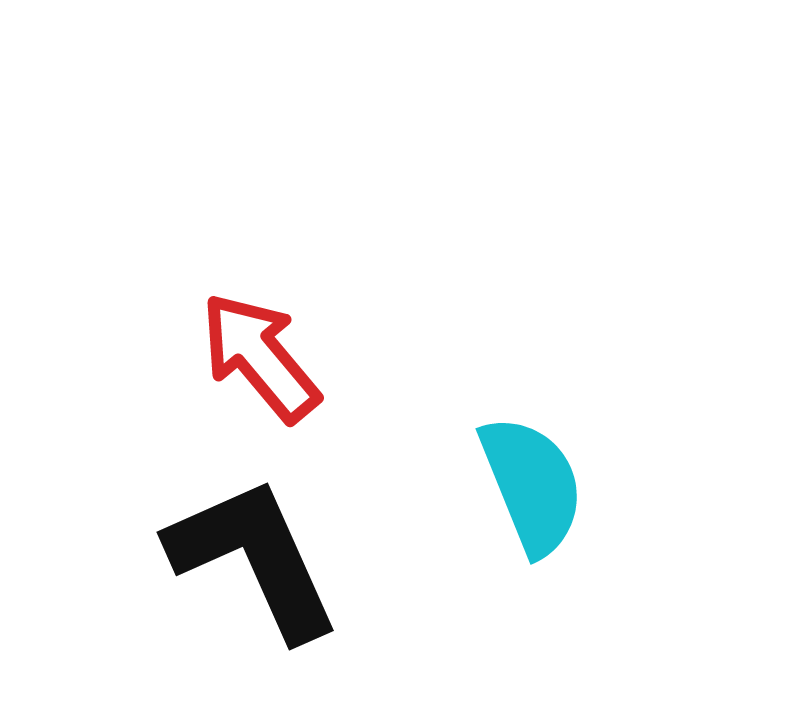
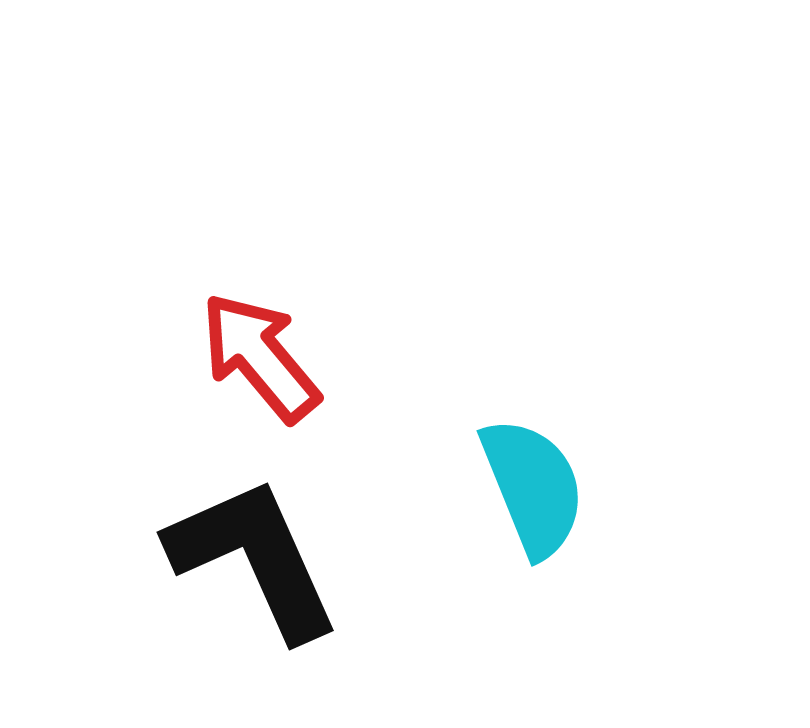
cyan semicircle: moved 1 px right, 2 px down
